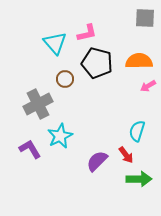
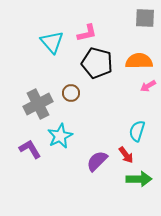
cyan triangle: moved 3 px left, 1 px up
brown circle: moved 6 px right, 14 px down
